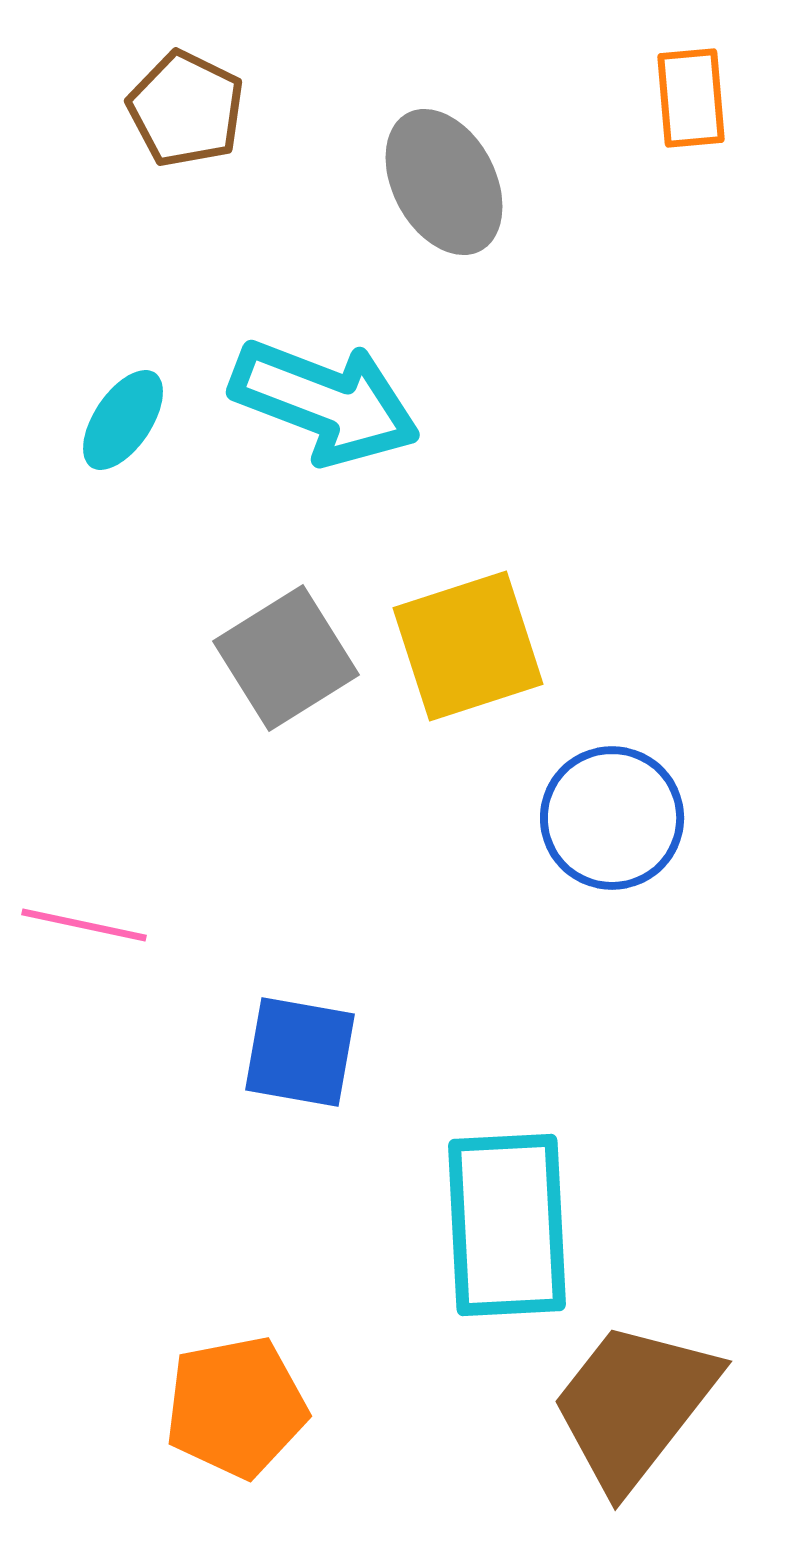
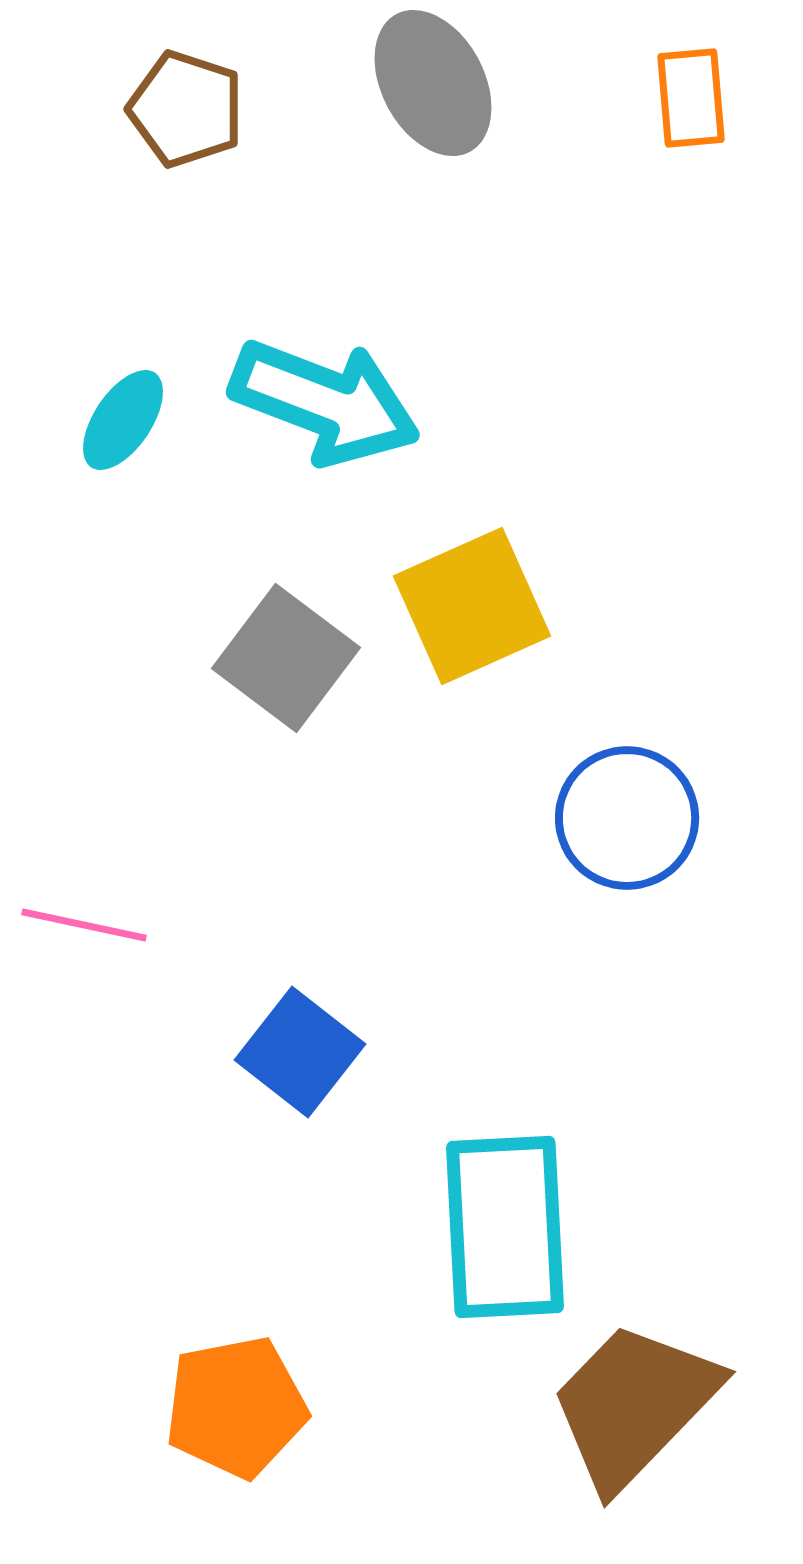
brown pentagon: rotated 8 degrees counterclockwise
gray ellipse: moved 11 px left, 99 px up
yellow square: moved 4 px right, 40 px up; rotated 6 degrees counterclockwise
gray square: rotated 21 degrees counterclockwise
blue circle: moved 15 px right
blue square: rotated 28 degrees clockwise
cyan rectangle: moved 2 px left, 2 px down
brown trapezoid: rotated 6 degrees clockwise
